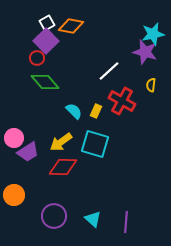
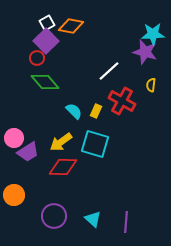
cyan star: rotated 10 degrees clockwise
